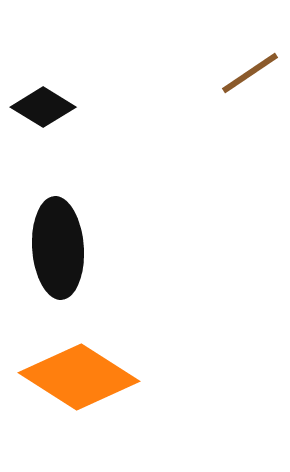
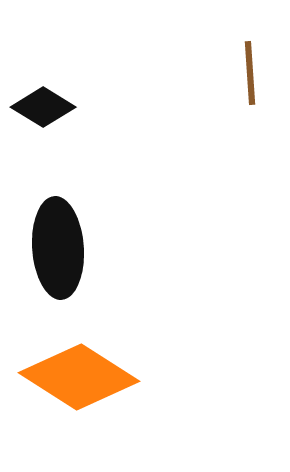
brown line: rotated 60 degrees counterclockwise
